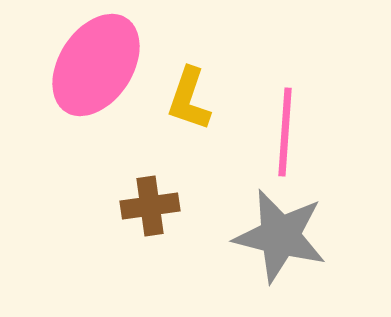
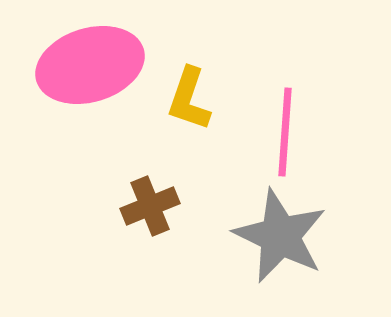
pink ellipse: moved 6 px left; rotated 40 degrees clockwise
brown cross: rotated 14 degrees counterclockwise
gray star: rotated 12 degrees clockwise
